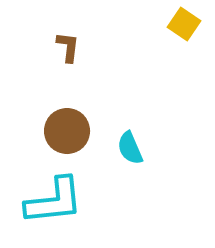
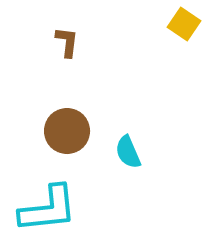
brown L-shape: moved 1 px left, 5 px up
cyan semicircle: moved 2 px left, 4 px down
cyan L-shape: moved 6 px left, 8 px down
